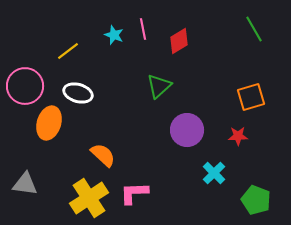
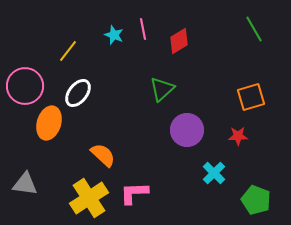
yellow line: rotated 15 degrees counterclockwise
green triangle: moved 3 px right, 3 px down
white ellipse: rotated 68 degrees counterclockwise
